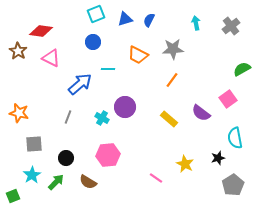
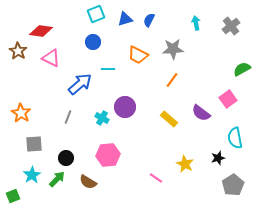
orange star: moved 2 px right; rotated 18 degrees clockwise
green arrow: moved 1 px right, 3 px up
